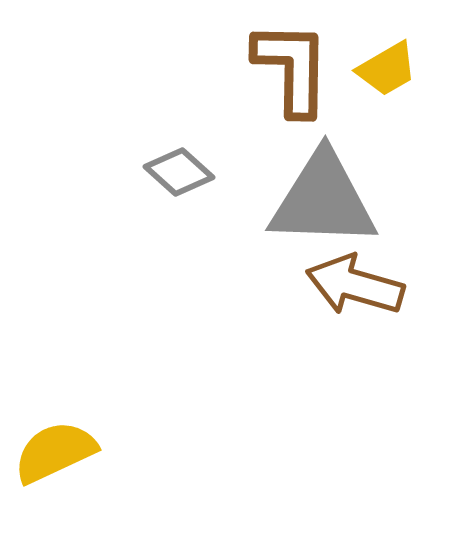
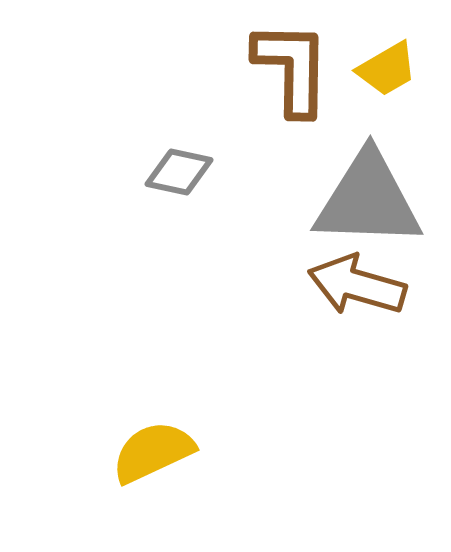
gray diamond: rotated 30 degrees counterclockwise
gray triangle: moved 45 px right
brown arrow: moved 2 px right
yellow semicircle: moved 98 px right
